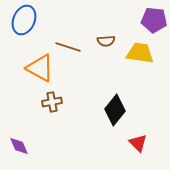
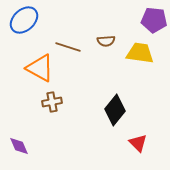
blue ellipse: rotated 24 degrees clockwise
